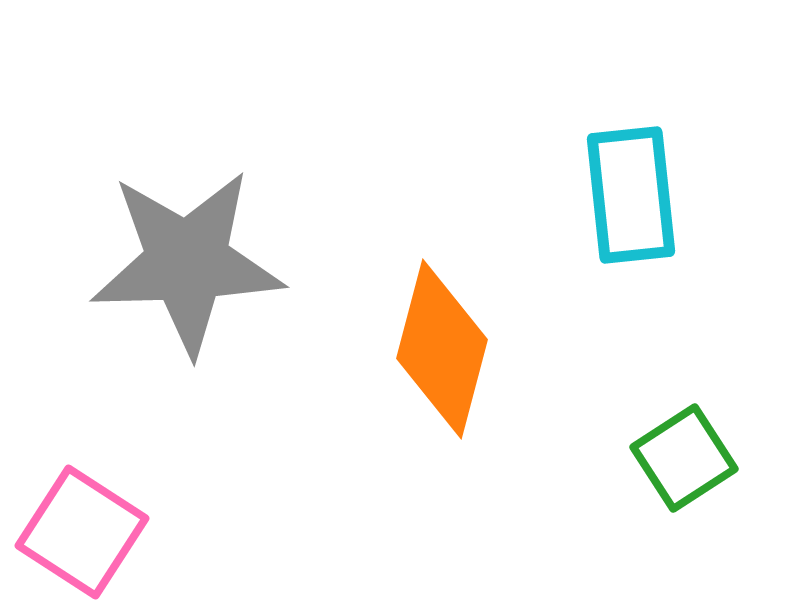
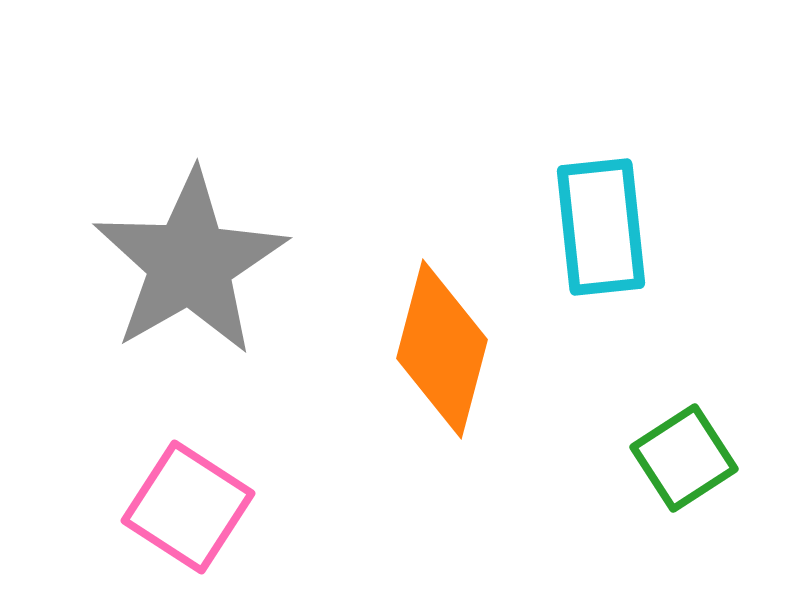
cyan rectangle: moved 30 px left, 32 px down
gray star: moved 3 px right, 1 px down; rotated 28 degrees counterclockwise
pink square: moved 106 px right, 25 px up
